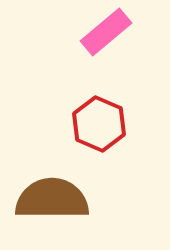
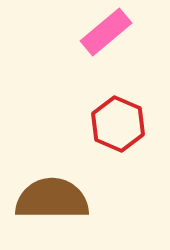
red hexagon: moved 19 px right
